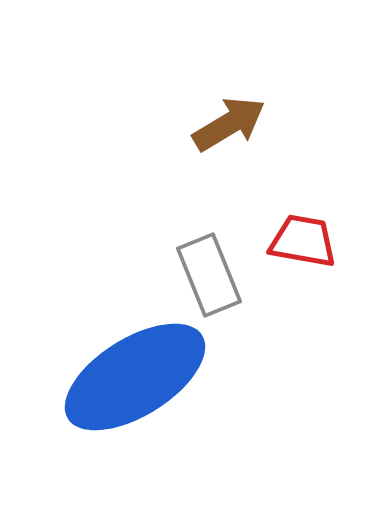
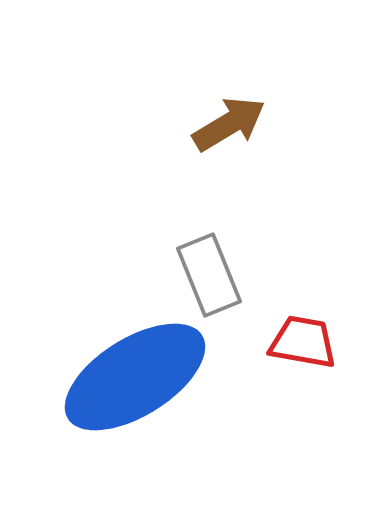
red trapezoid: moved 101 px down
